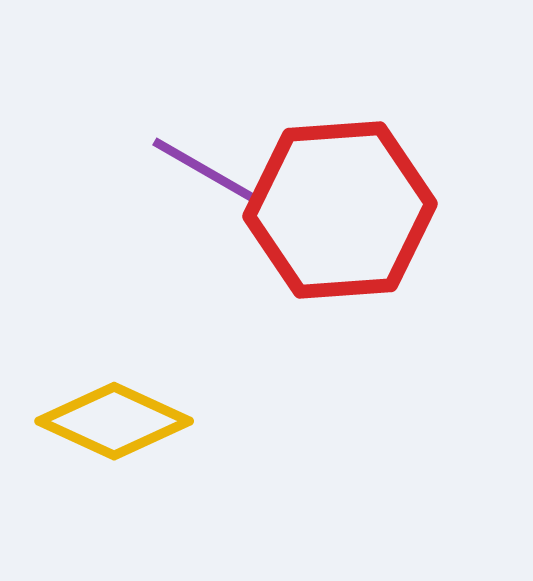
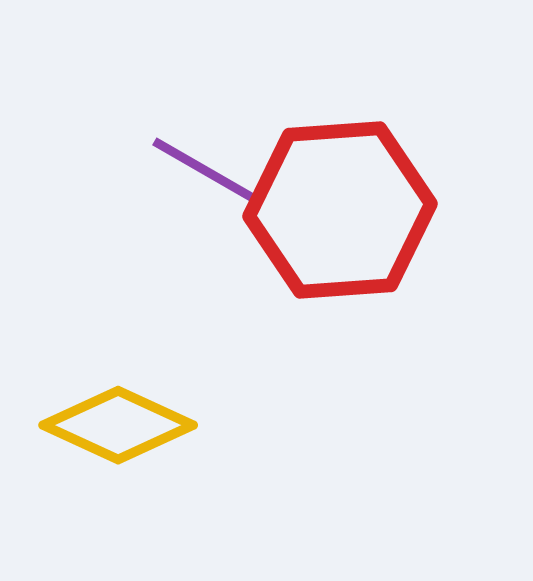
yellow diamond: moved 4 px right, 4 px down
